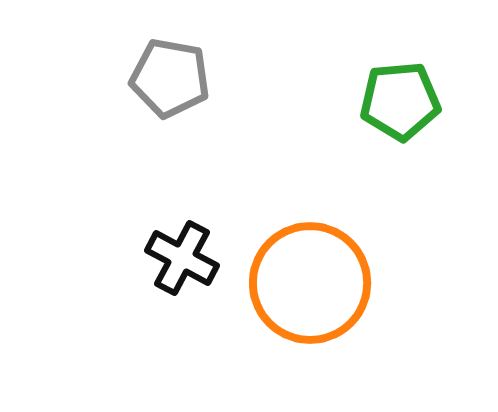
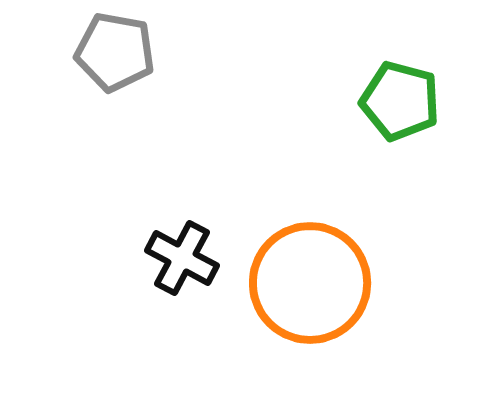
gray pentagon: moved 55 px left, 26 px up
green pentagon: rotated 20 degrees clockwise
